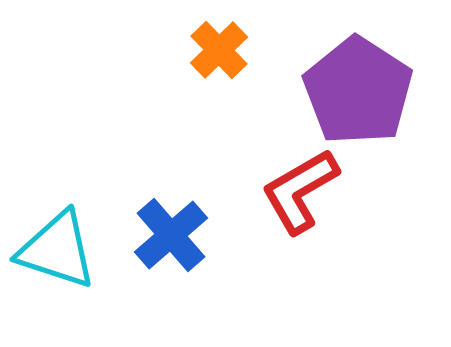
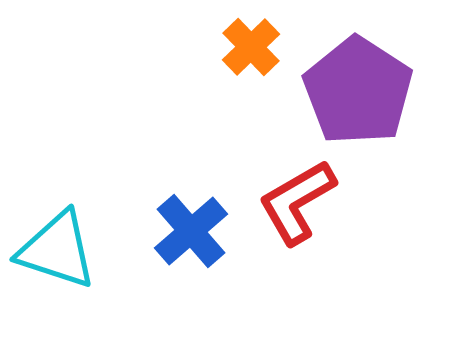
orange cross: moved 32 px right, 3 px up
red L-shape: moved 3 px left, 11 px down
blue cross: moved 20 px right, 4 px up
